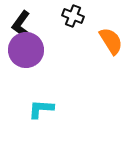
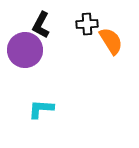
black cross: moved 14 px right, 8 px down; rotated 25 degrees counterclockwise
black L-shape: moved 20 px right, 1 px down; rotated 8 degrees counterclockwise
purple circle: moved 1 px left
